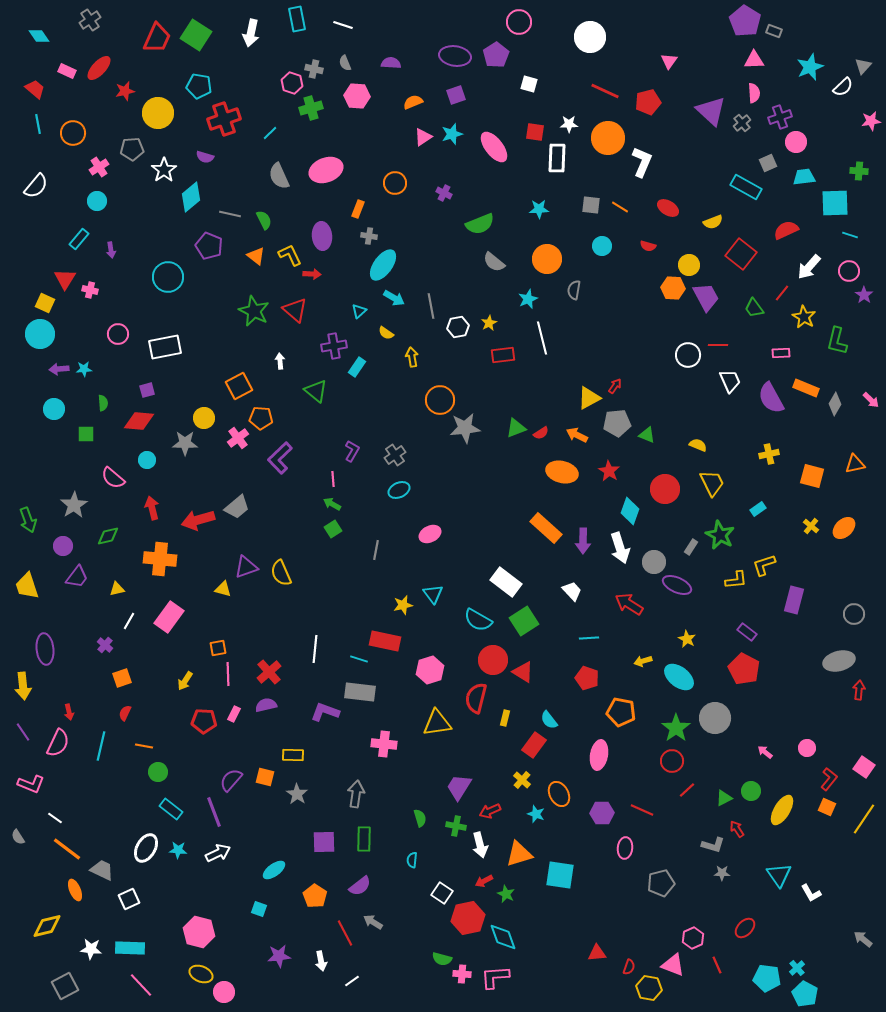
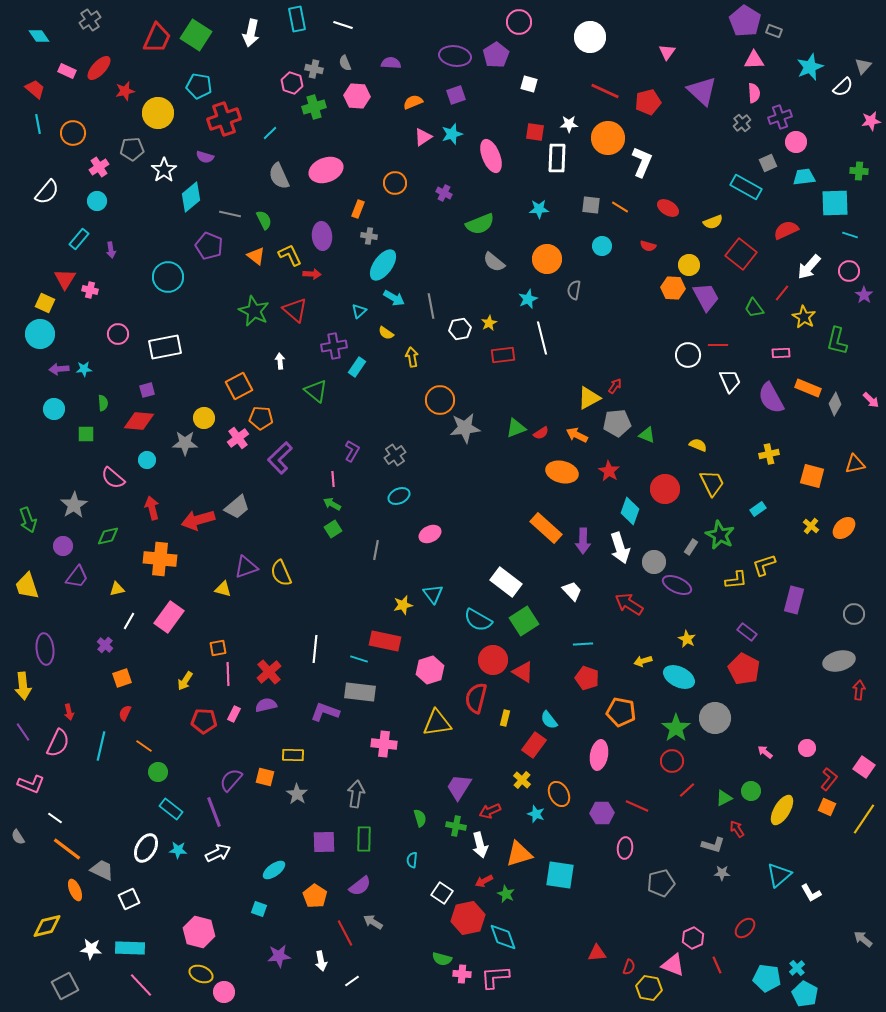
pink triangle at (669, 61): moved 2 px left, 9 px up
green cross at (311, 108): moved 3 px right, 1 px up
purple triangle at (711, 111): moved 9 px left, 20 px up
pink ellipse at (494, 147): moved 3 px left, 9 px down; rotated 16 degrees clockwise
white semicircle at (36, 186): moved 11 px right, 6 px down
white hexagon at (458, 327): moved 2 px right, 2 px down
orange rectangle at (806, 388): moved 2 px right
cyan ellipse at (399, 490): moved 6 px down
cyan line at (589, 638): moved 6 px left, 6 px down
cyan ellipse at (679, 677): rotated 12 degrees counterclockwise
orange line at (144, 746): rotated 24 degrees clockwise
red line at (642, 810): moved 5 px left, 4 px up
cyan triangle at (779, 875): rotated 24 degrees clockwise
